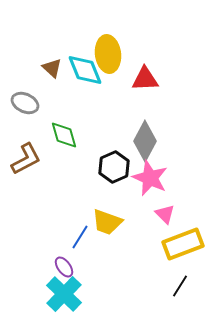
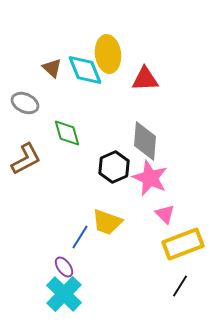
green diamond: moved 3 px right, 2 px up
gray diamond: rotated 24 degrees counterclockwise
